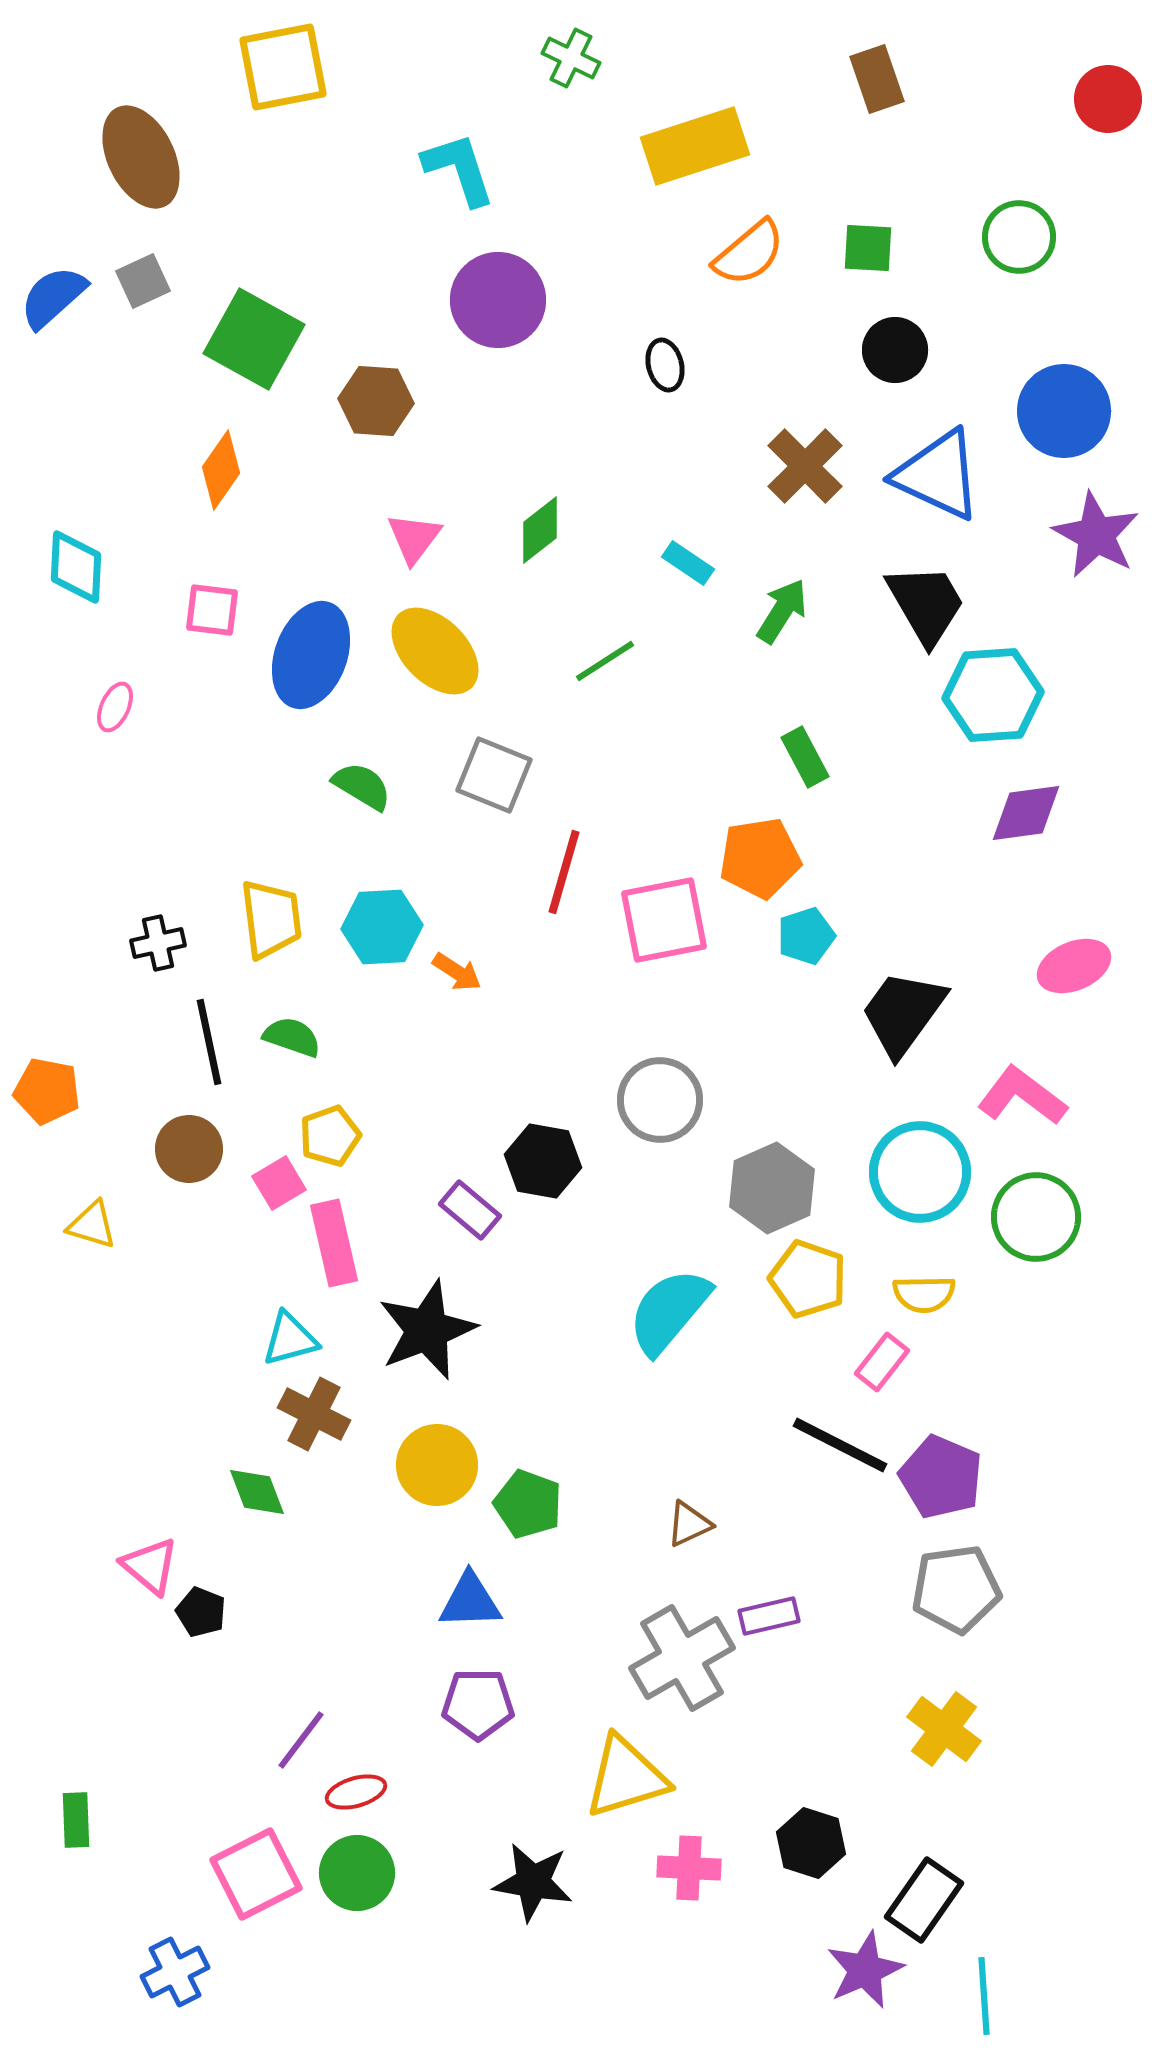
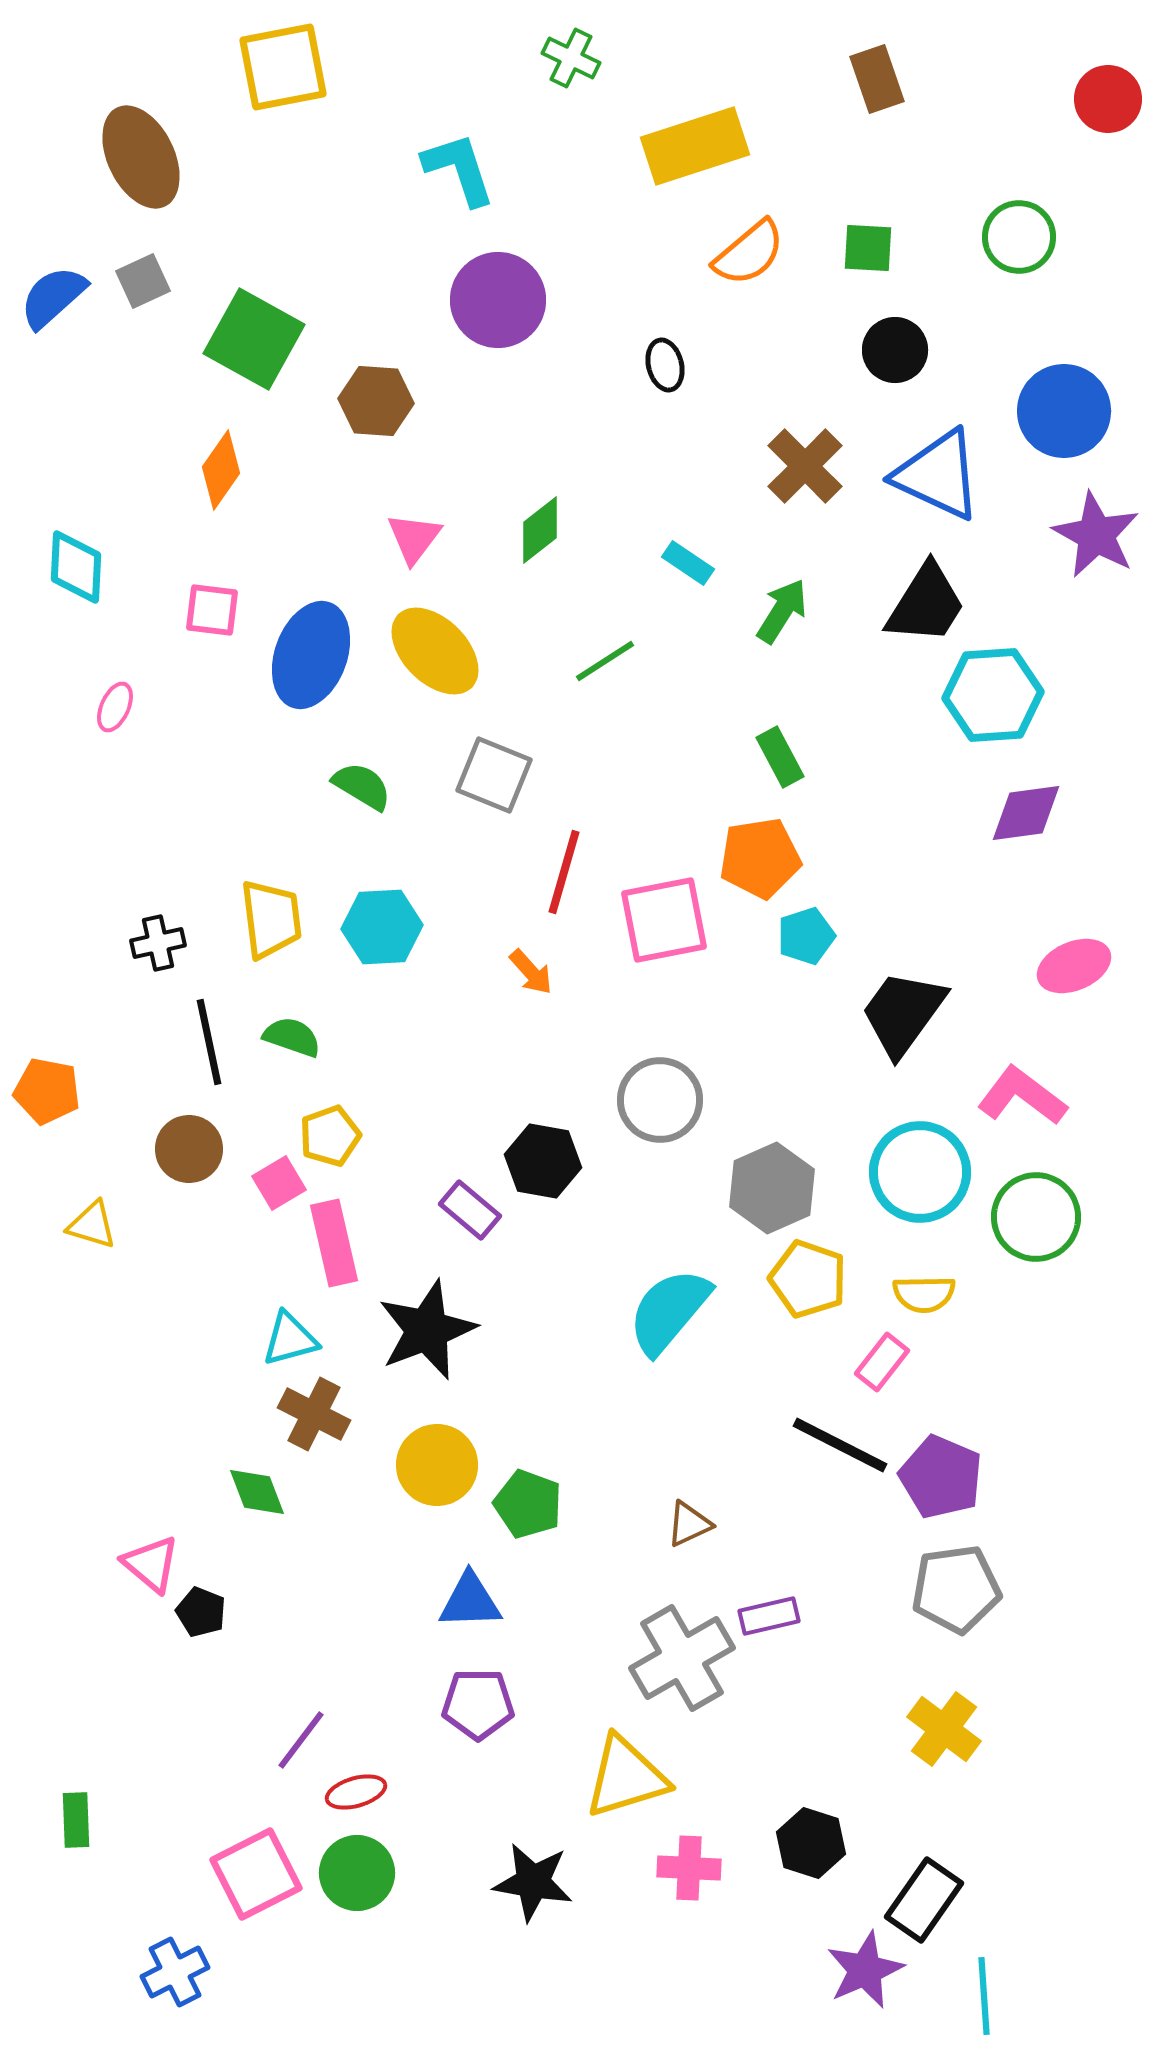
black trapezoid at (926, 604): rotated 62 degrees clockwise
green rectangle at (805, 757): moved 25 px left
orange arrow at (457, 972): moved 74 px right; rotated 15 degrees clockwise
pink triangle at (150, 1566): moved 1 px right, 2 px up
